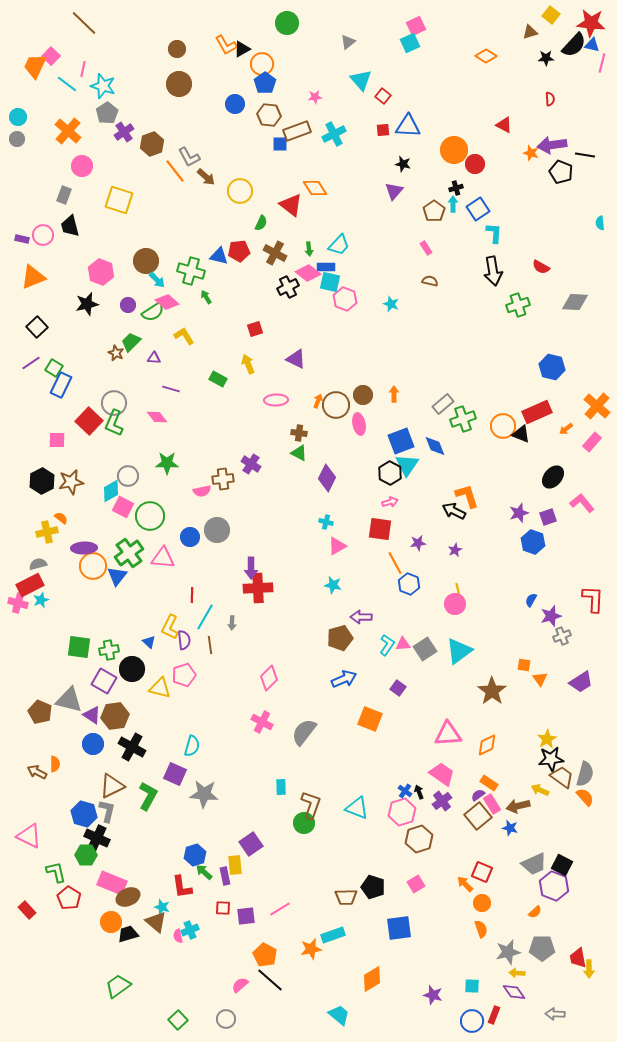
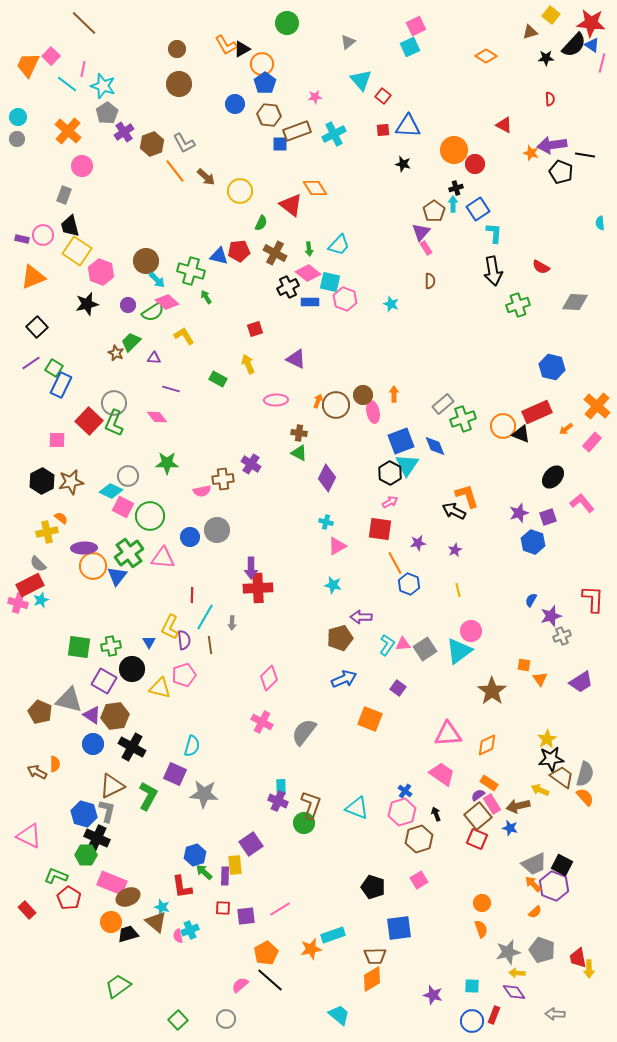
cyan square at (410, 43): moved 4 px down
blue triangle at (592, 45): rotated 21 degrees clockwise
orange trapezoid at (35, 66): moved 7 px left, 1 px up
gray L-shape at (189, 157): moved 5 px left, 14 px up
purple triangle at (394, 191): moved 27 px right, 41 px down
yellow square at (119, 200): moved 42 px left, 51 px down; rotated 16 degrees clockwise
blue rectangle at (326, 267): moved 16 px left, 35 px down
brown semicircle at (430, 281): rotated 77 degrees clockwise
pink ellipse at (359, 424): moved 14 px right, 12 px up
cyan diamond at (111, 491): rotated 55 degrees clockwise
pink arrow at (390, 502): rotated 14 degrees counterclockwise
gray semicircle at (38, 564): rotated 120 degrees counterclockwise
pink circle at (455, 604): moved 16 px right, 27 px down
blue triangle at (149, 642): rotated 16 degrees clockwise
green cross at (109, 650): moved 2 px right, 4 px up
black arrow at (419, 792): moved 17 px right, 22 px down
purple cross at (442, 801): moved 164 px left; rotated 30 degrees counterclockwise
green L-shape at (56, 872): moved 4 px down; rotated 55 degrees counterclockwise
red square at (482, 872): moved 5 px left, 33 px up
purple rectangle at (225, 876): rotated 12 degrees clockwise
pink square at (416, 884): moved 3 px right, 4 px up
orange arrow at (465, 884): moved 68 px right
brown trapezoid at (346, 897): moved 29 px right, 59 px down
gray pentagon at (542, 948): moved 2 px down; rotated 20 degrees clockwise
orange pentagon at (265, 955): moved 1 px right, 2 px up; rotated 15 degrees clockwise
